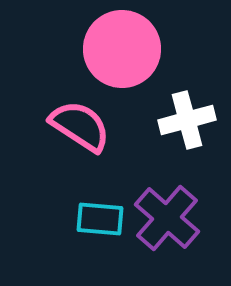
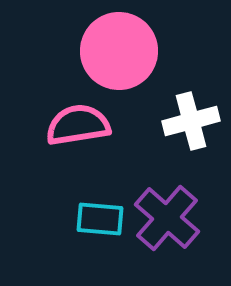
pink circle: moved 3 px left, 2 px down
white cross: moved 4 px right, 1 px down
pink semicircle: moved 2 px left, 1 px up; rotated 42 degrees counterclockwise
